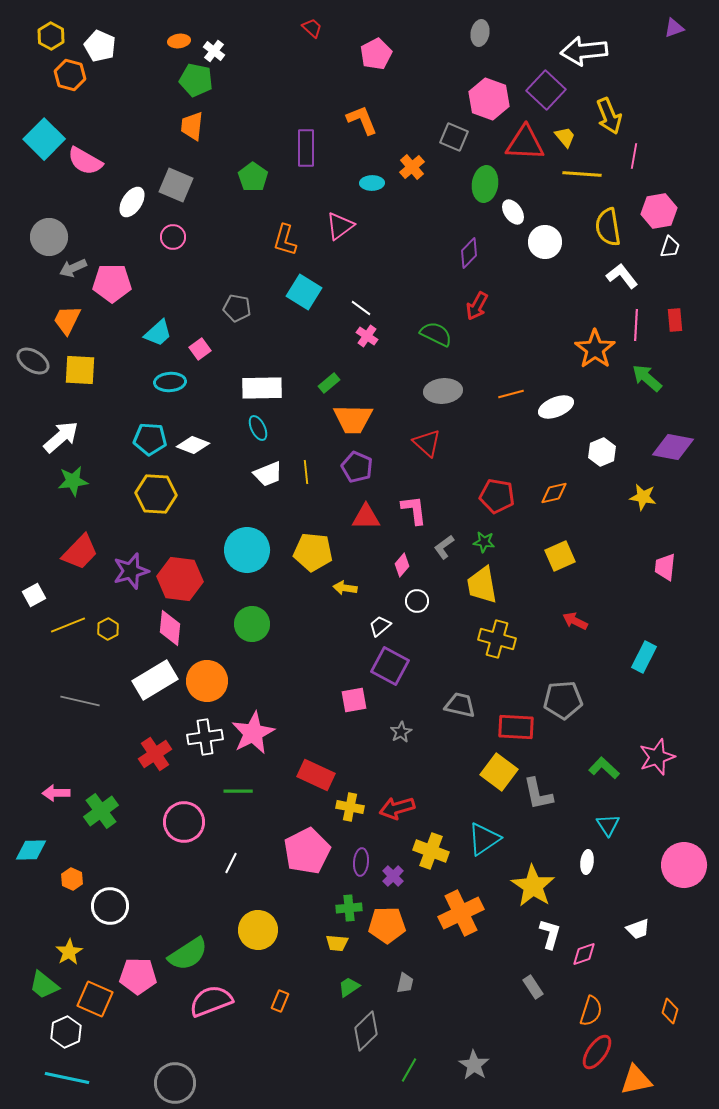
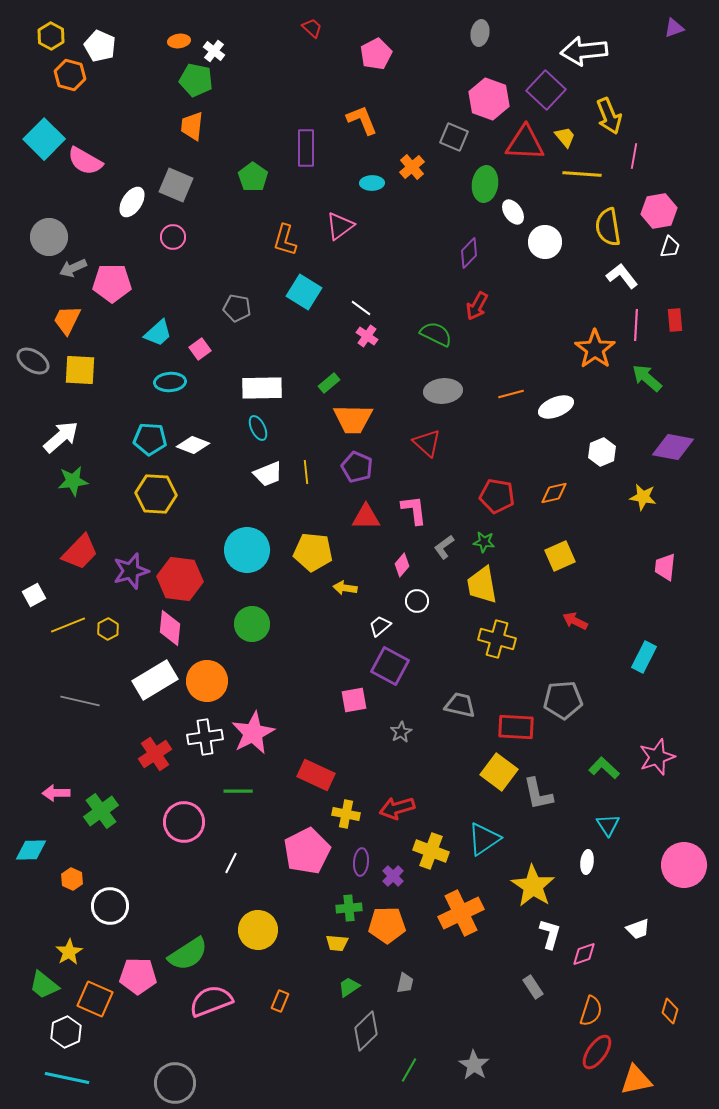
yellow cross at (350, 807): moved 4 px left, 7 px down
